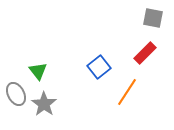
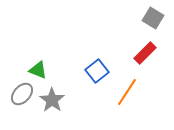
gray square: rotated 20 degrees clockwise
blue square: moved 2 px left, 4 px down
green triangle: moved 1 px up; rotated 30 degrees counterclockwise
gray ellipse: moved 6 px right; rotated 70 degrees clockwise
gray star: moved 8 px right, 4 px up
